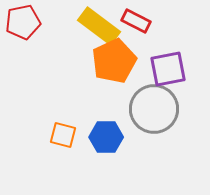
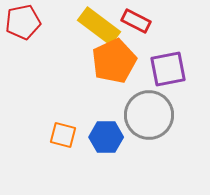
gray circle: moved 5 px left, 6 px down
